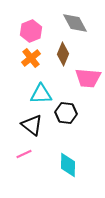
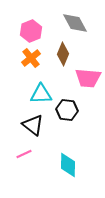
black hexagon: moved 1 px right, 3 px up
black triangle: moved 1 px right
